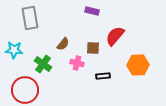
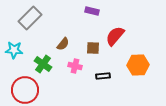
gray rectangle: rotated 55 degrees clockwise
pink cross: moved 2 px left, 3 px down
